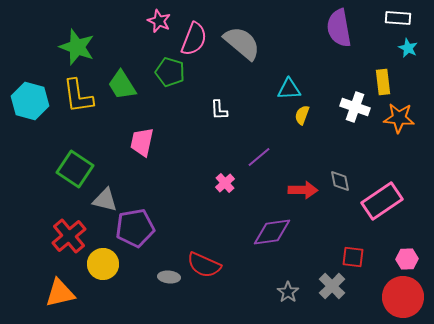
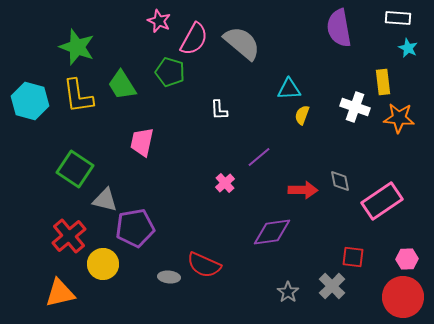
pink semicircle: rotated 8 degrees clockwise
